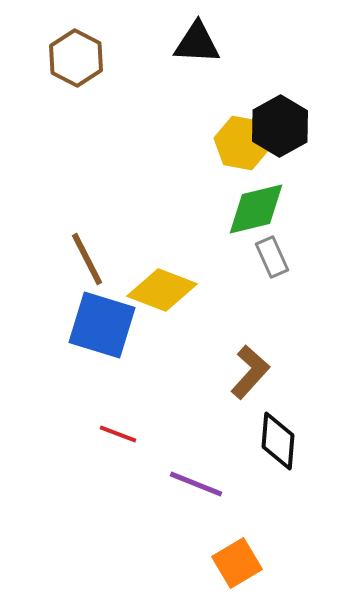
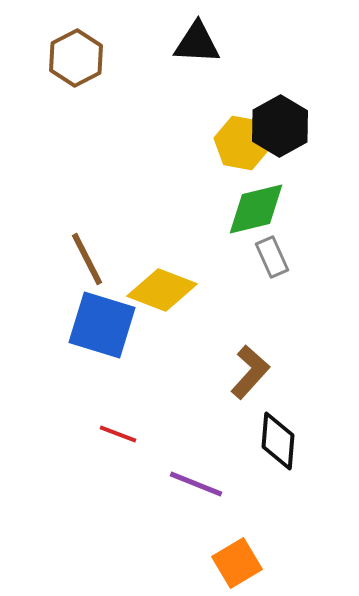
brown hexagon: rotated 6 degrees clockwise
